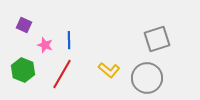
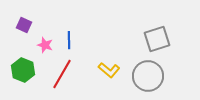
gray circle: moved 1 px right, 2 px up
